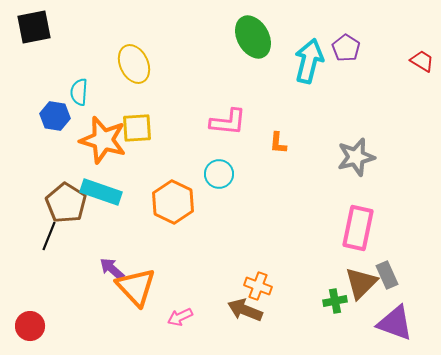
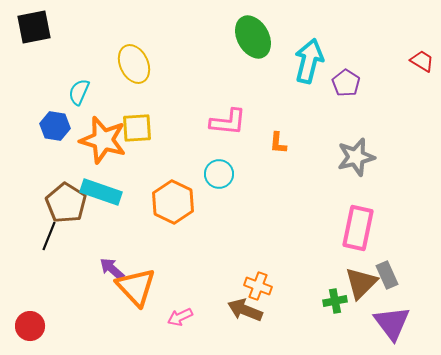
purple pentagon: moved 35 px down
cyan semicircle: rotated 20 degrees clockwise
blue hexagon: moved 10 px down
purple triangle: moved 3 px left; rotated 33 degrees clockwise
